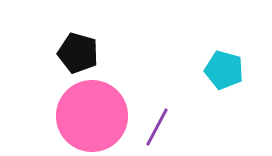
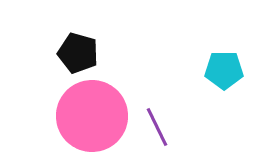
cyan pentagon: rotated 15 degrees counterclockwise
purple line: rotated 54 degrees counterclockwise
